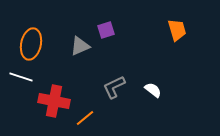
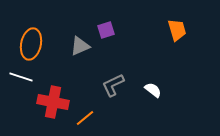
gray L-shape: moved 1 px left, 2 px up
red cross: moved 1 px left, 1 px down
